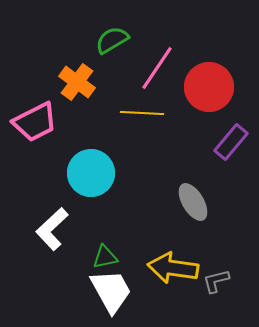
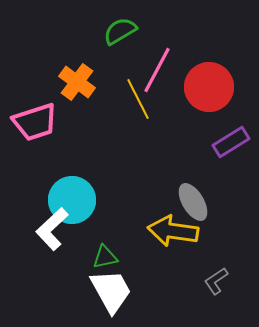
green semicircle: moved 8 px right, 9 px up
pink line: moved 2 px down; rotated 6 degrees counterclockwise
yellow line: moved 4 px left, 14 px up; rotated 60 degrees clockwise
pink trapezoid: rotated 9 degrees clockwise
purple rectangle: rotated 18 degrees clockwise
cyan circle: moved 19 px left, 27 px down
yellow arrow: moved 37 px up
gray L-shape: rotated 20 degrees counterclockwise
